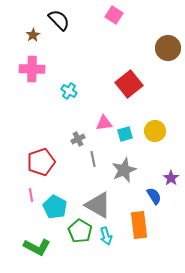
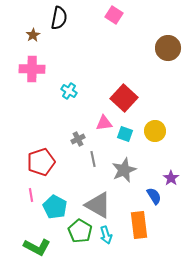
black semicircle: moved 2 px up; rotated 55 degrees clockwise
red square: moved 5 px left, 14 px down; rotated 8 degrees counterclockwise
cyan square: rotated 35 degrees clockwise
cyan arrow: moved 1 px up
